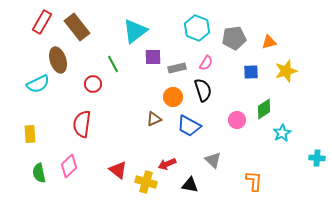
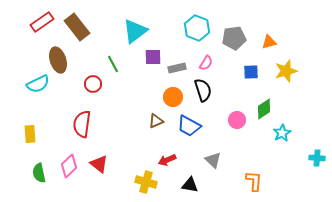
red rectangle: rotated 25 degrees clockwise
brown triangle: moved 2 px right, 2 px down
red arrow: moved 4 px up
red triangle: moved 19 px left, 6 px up
